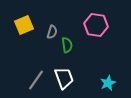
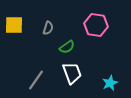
yellow square: moved 10 px left; rotated 24 degrees clockwise
gray semicircle: moved 4 px left, 4 px up
green semicircle: moved 2 px down; rotated 63 degrees clockwise
white trapezoid: moved 8 px right, 5 px up
cyan star: moved 2 px right
